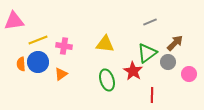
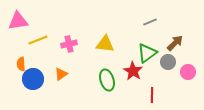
pink triangle: moved 4 px right
pink cross: moved 5 px right, 2 px up; rotated 21 degrees counterclockwise
blue circle: moved 5 px left, 17 px down
pink circle: moved 1 px left, 2 px up
